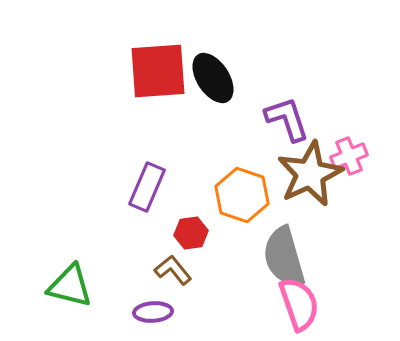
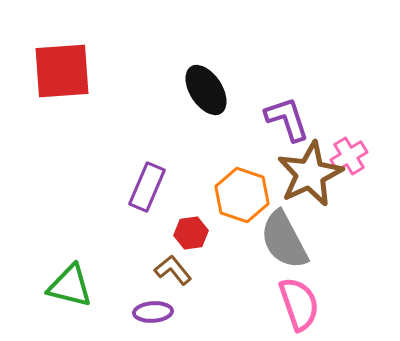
red square: moved 96 px left
black ellipse: moved 7 px left, 12 px down
pink cross: rotated 9 degrees counterclockwise
gray semicircle: moved 17 px up; rotated 12 degrees counterclockwise
